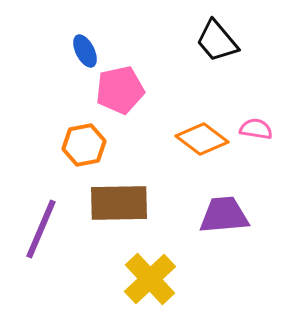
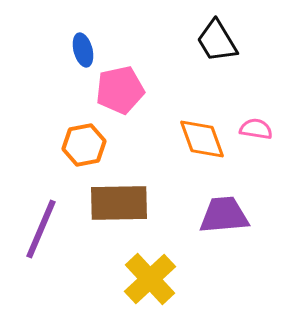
black trapezoid: rotated 9 degrees clockwise
blue ellipse: moved 2 px left, 1 px up; rotated 12 degrees clockwise
orange diamond: rotated 33 degrees clockwise
